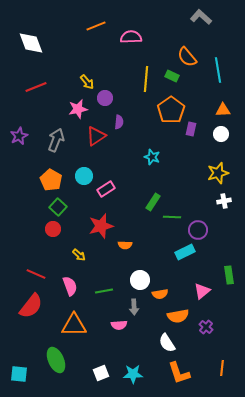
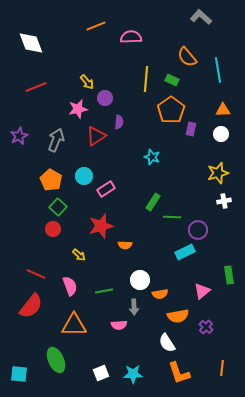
green rectangle at (172, 76): moved 4 px down
